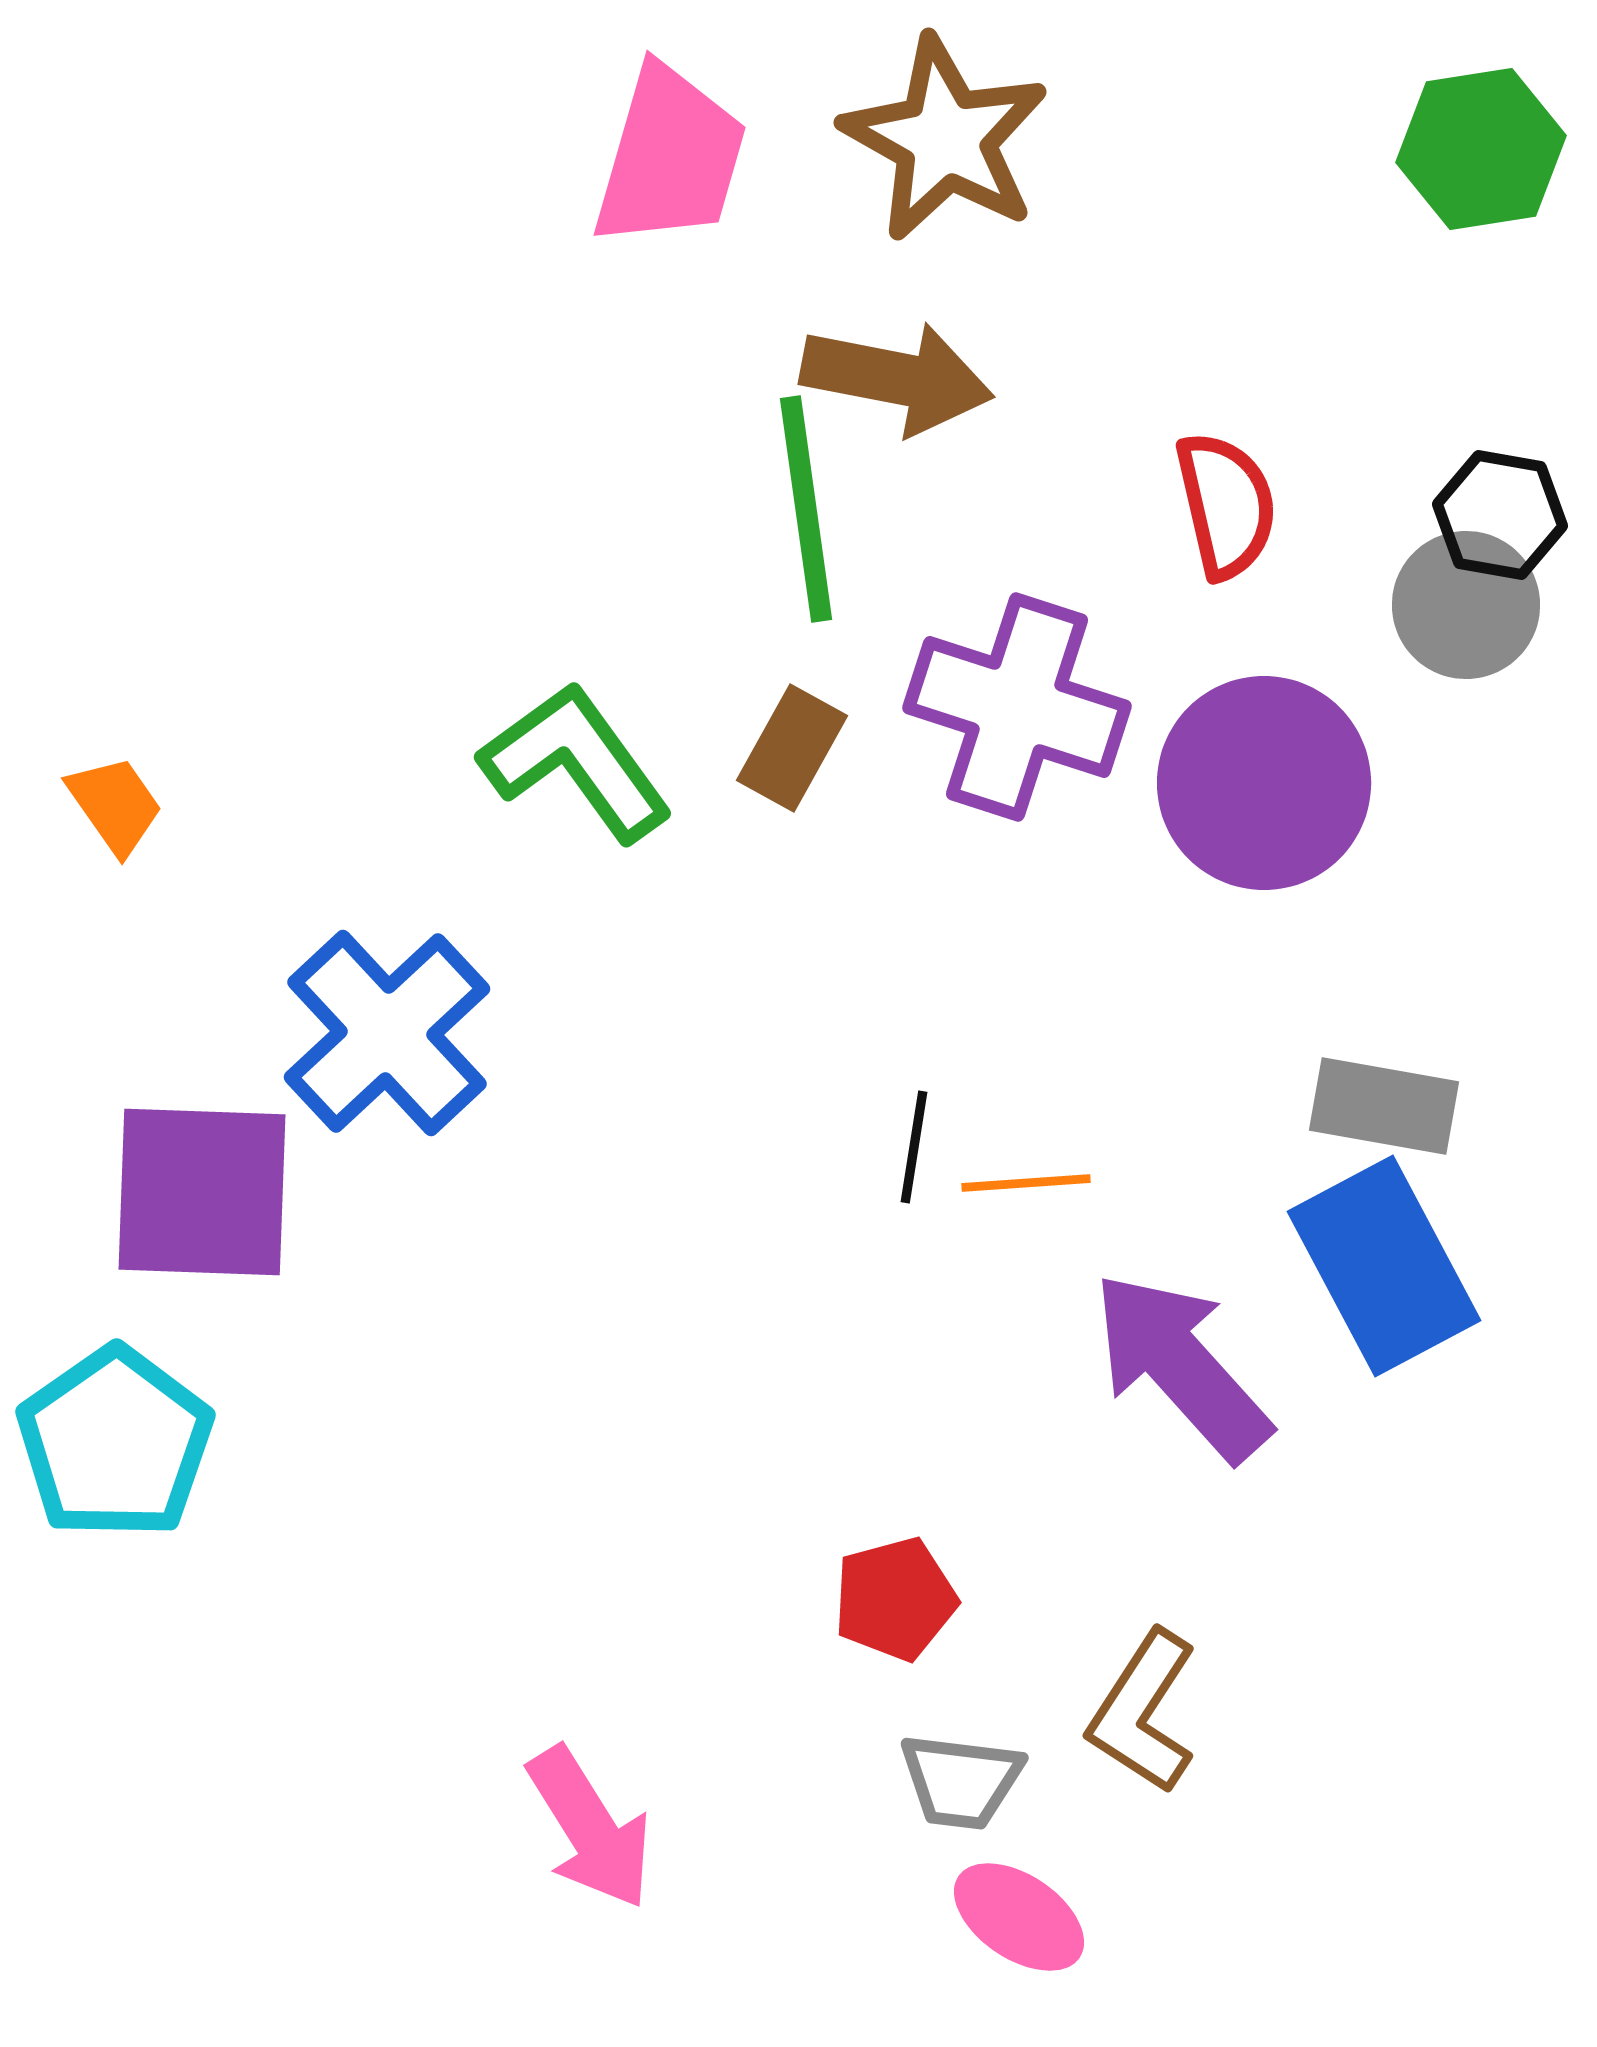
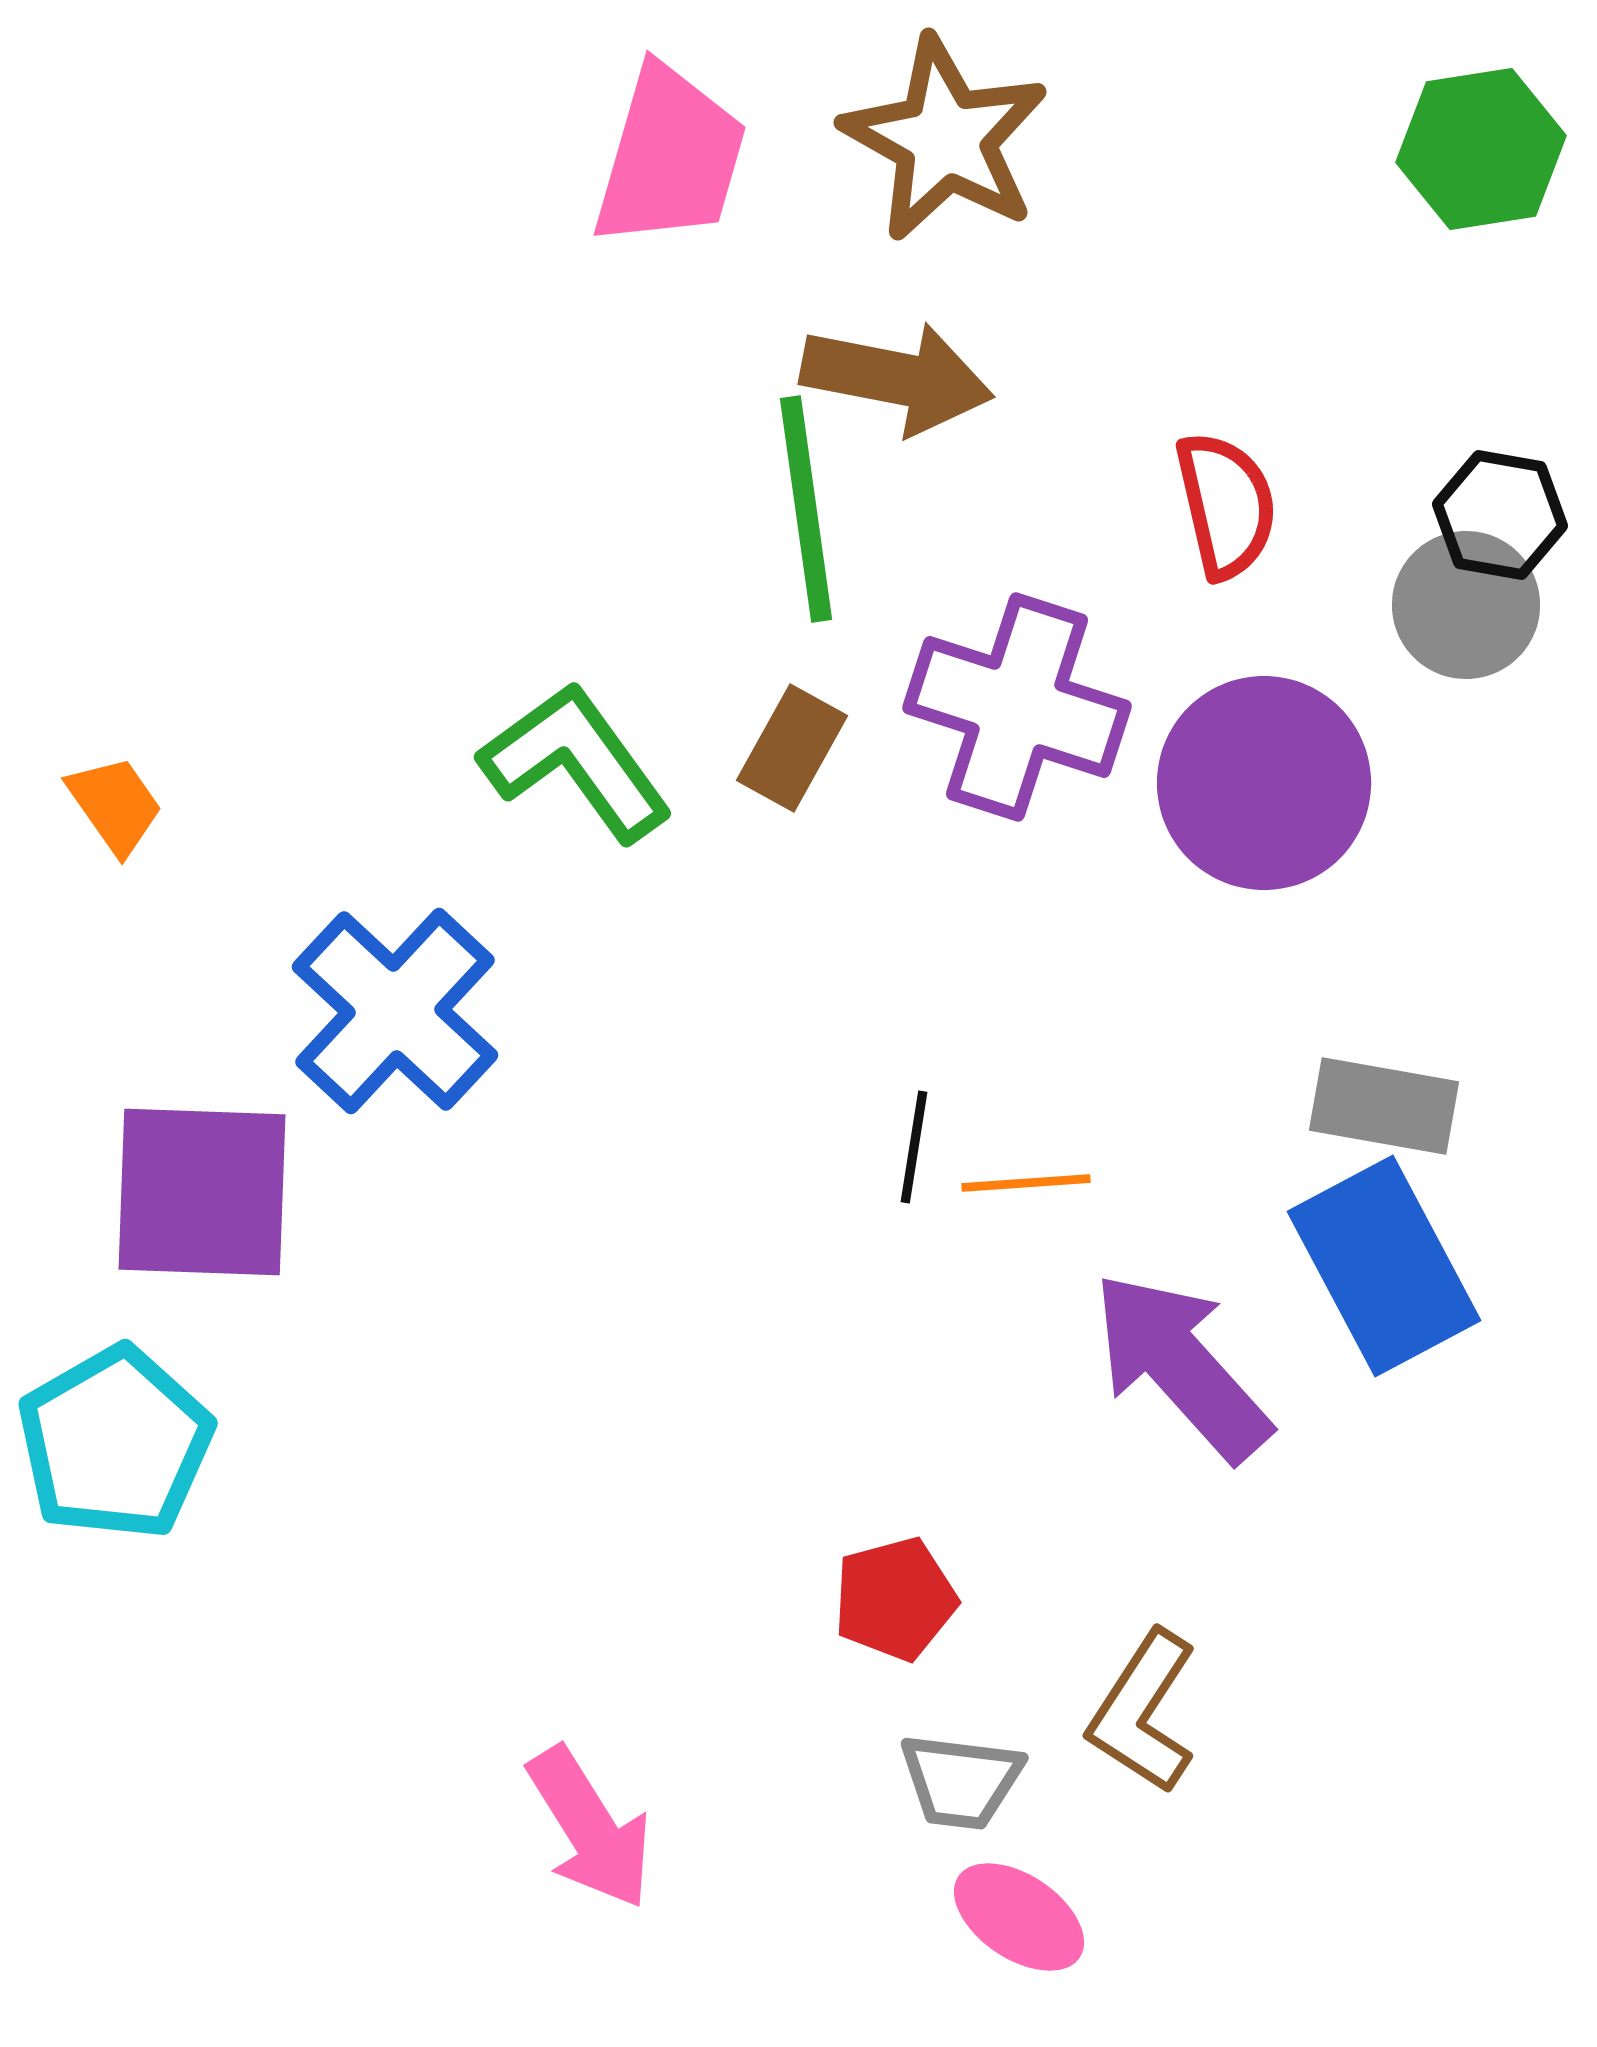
blue cross: moved 8 px right, 22 px up; rotated 4 degrees counterclockwise
cyan pentagon: rotated 5 degrees clockwise
